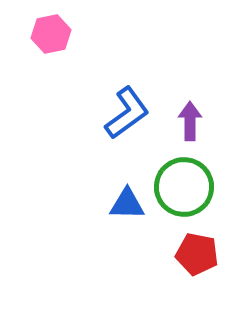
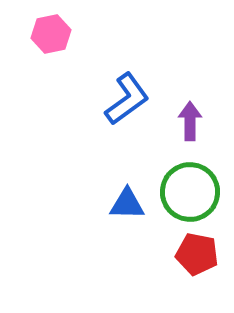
blue L-shape: moved 14 px up
green circle: moved 6 px right, 5 px down
